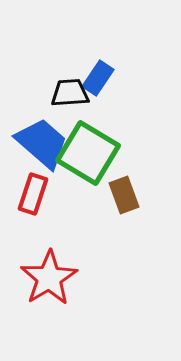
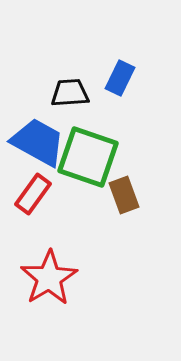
blue rectangle: moved 22 px right; rotated 8 degrees counterclockwise
blue trapezoid: moved 4 px left, 1 px up; rotated 12 degrees counterclockwise
green square: moved 4 px down; rotated 12 degrees counterclockwise
red rectangle: rotated 18 degrees clockwise
